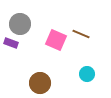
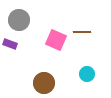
gray circle: moved 1 px left, 4 px up
brown line: moved 1 px right, 2 px up; rotated 24 degrees counterclockwise
purple rectangle: moved 1 px left, 1 px down
brown circle: moved 4 px right
